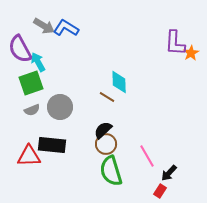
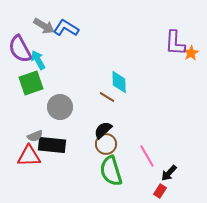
cyan arrow: moved 2 px up
gray semicircle: moved 3 px right, 26 px down
